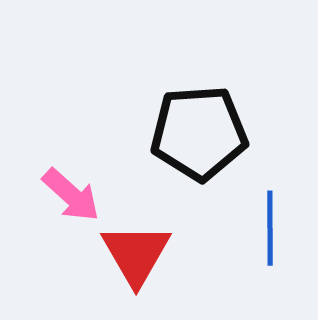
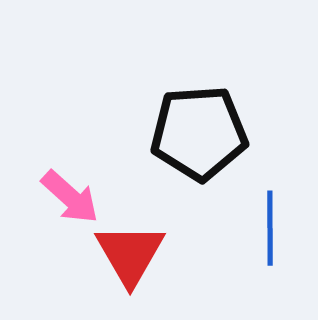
pink arrow: moved 1 px left, 2 px down
red triangle: moved 6 px left
